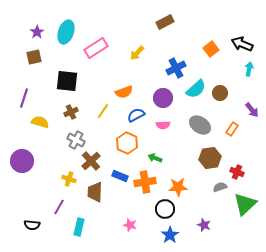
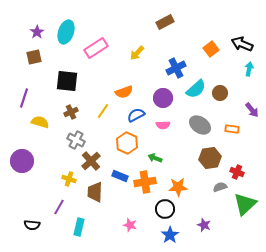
orange rectangle at (232, 129): rotated 64 degrees clockwise
